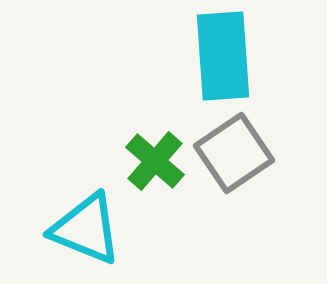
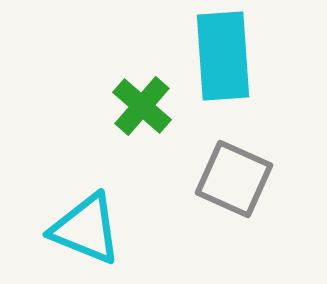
gray square: moved 26 px down; rotated 32 degrees counterclockwise
green cross: moved 13 px left, 55 px up
